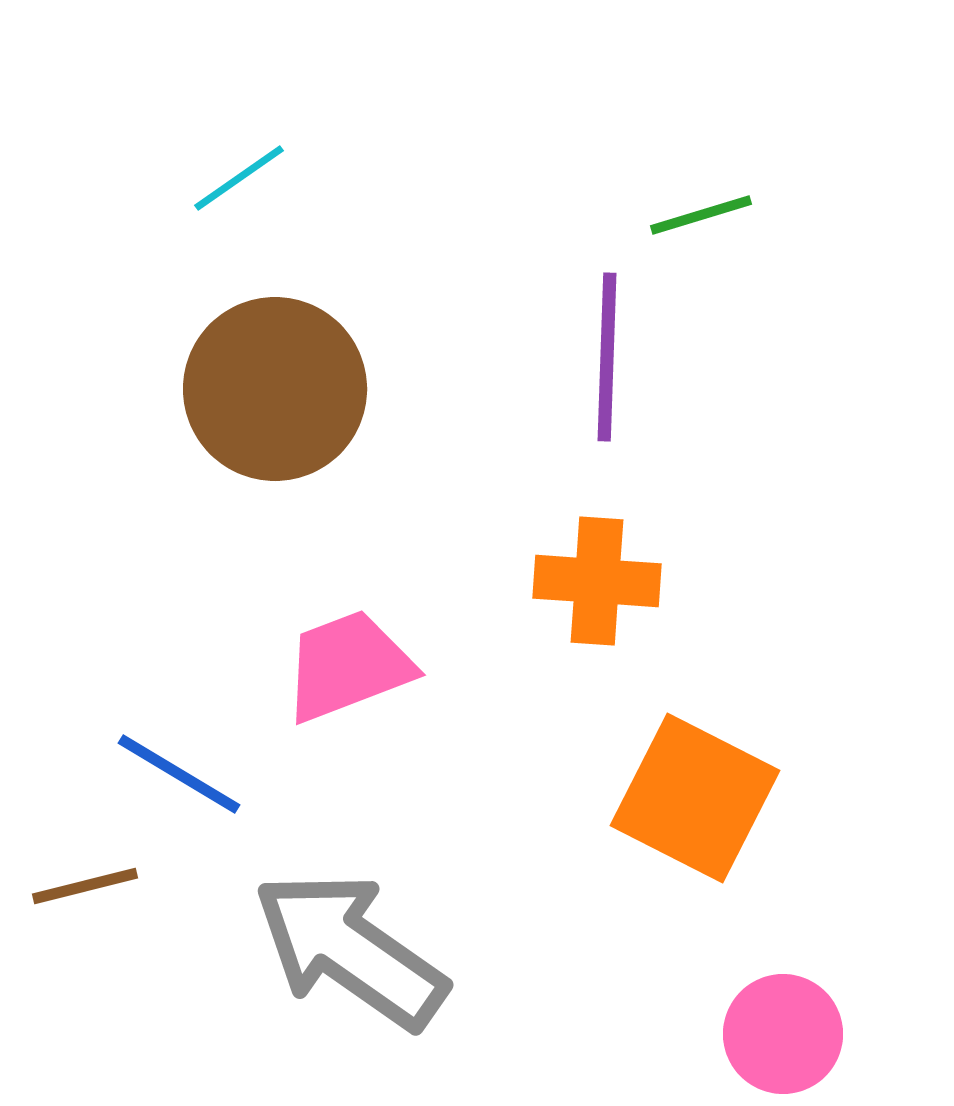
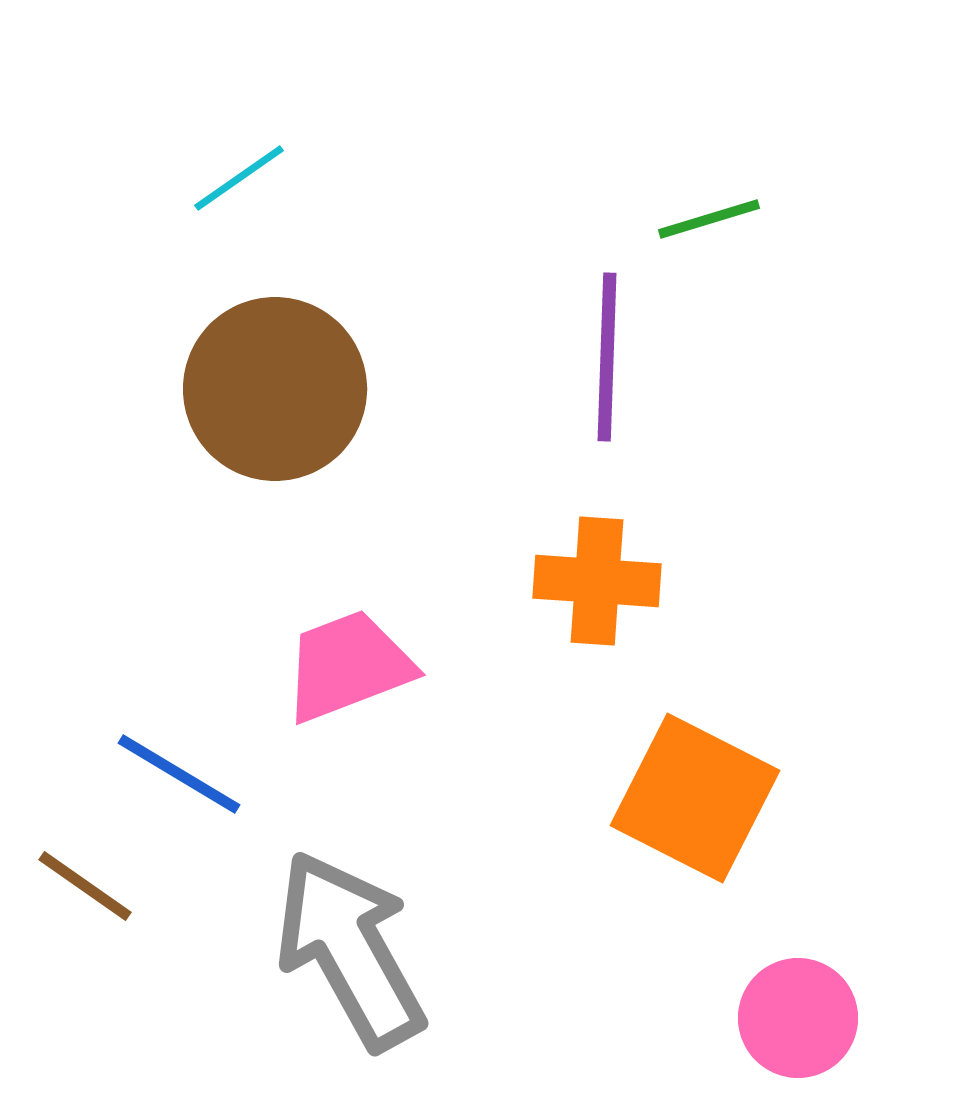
green line: moved 8 px right, 4 px down
brown line: rotated 49 degrees clockwise
gray arrow: rotated 26 degrees clockwise
pink circle: moved 15 px right, 16 px up
